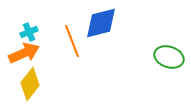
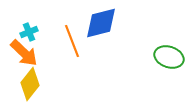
orange arrow: rotated 68 degrees clockwise
